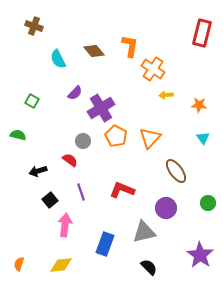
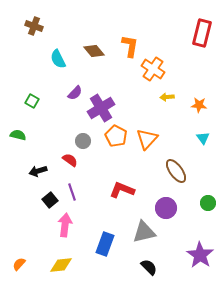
yellow arrow: moved 1 px right, 2 px down
orange triangle: moved 3 px left, 1 px down
purple line: moved 9 px left
orange semicircle: rotated 24 degrees clockwise
